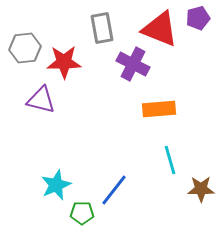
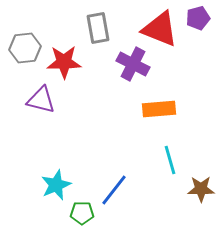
gray rectangle: moved 4 px left
